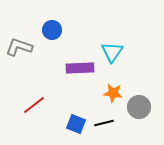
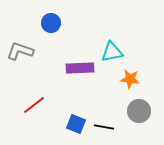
blue circle: moved 1 px left, 7 px up
gray L-shape: moved 1 px right, 4 px down
cyan triangle: rotated 45 degrees clockwise
orange star: moved 17 px right, 14 px up
gray circle: moved 4 px down
black line: moved 4 px down; rotated 24 degrees clockwise
